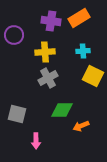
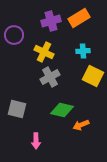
purple cross: rotated 24 degrees counterclockwise
yellow cross: moved 1 px left; rotated 30 degrees clockwise
gray cross: moved 2 px right, 1 px up
green diamond: rotated 15 degrees clockwise
gray square: moved 5 px up
orange arrow: moved 1 px up
